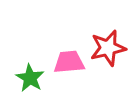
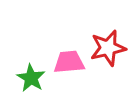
green star: moved 1 px right
